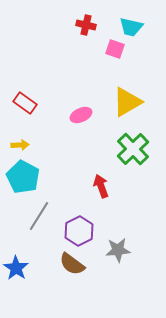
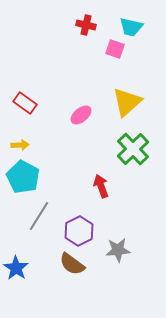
yellow triangle: rotated 12 degrees counterclockwise
pink ellipse: rotated 15 degrees counterclockwise
